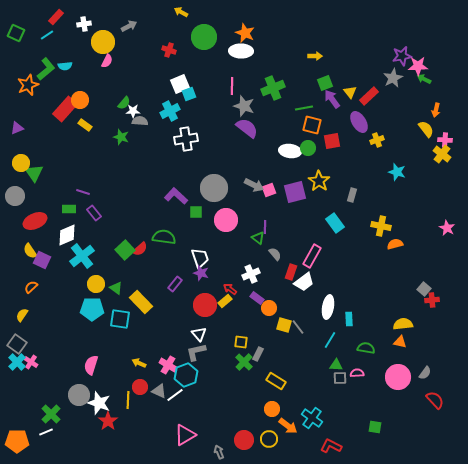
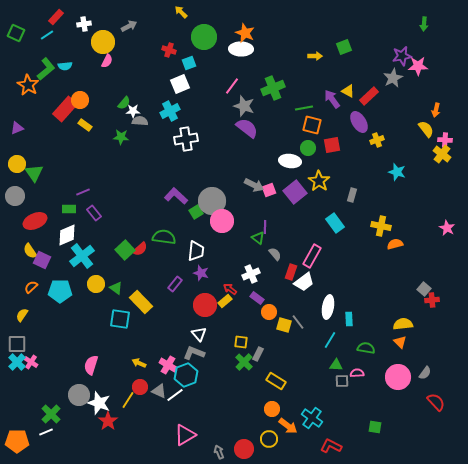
yellow arrow at (181, 12): rotated 16 degrees clockwise
white ellipse at (241, 51): moved 2 px up
green arrow at (424, 79): moved 55 px up; rotated 112 degrees counterclockwise
green square at (325, 83): moved 19 px right, 36 px up
orange star at (28, 85): rotated 20 degrees counterclockwise
pink line at (232, 86): rotated 36 degrees clockwise
yellow triangle at (350, 92): moved 2 px left, 1 px up; rotated 24 degrees counterclockwise
cyan square at (189, 94): moved 31 px up
green star at (121, 137): rotated 14 degrees counterclockwise
red square at (332, 141): moved 4 px down
white ellipse at (290, 151): moved 10 px down
yellow circle at (21, 163): moved 4 px left, 1 px down
gray circle at (214, 188): moved 2 px left, 13 px down
purple line at (83, 192): rotated 40 degrees counterclockwise
purple square at (295, 192): rotated 25 degrees counterclockwise
green square at (196, 212): rotated 32 degrees counterclockwise
pink circle at (226, 220): moved 4 px left, 1 px down
white trapezoid at (200, 258): moved 4 px left, 7 px up; rotated 25 degrees clockwise
orange circle at (269, 308): moved 4 px down
cyan pentagon at (92, 309): moved 32 px left, 18 px up
gray line at (298, 327): moved 5 px up
orange triangle at (400, 342): rotated 32 degrees clockwise
gray square at (17, 344): rotated 36 degrees counterclockwise
gray L-shape at (196, 352): moved 2 px left, 1 px down; rotated 35 degrees clockwise
gray square at (340, 378): moved 2 px right, 3 px down
yellow line at (128, 400): rotated 30 degrees clockwise
red semicircle at (435, 400): moved 1 px right, 2 px down
red circle at (244, 440): moved 9 px down
